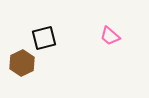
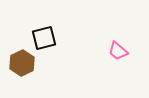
pink trapezoid: moved 8 px right, 15 px down
